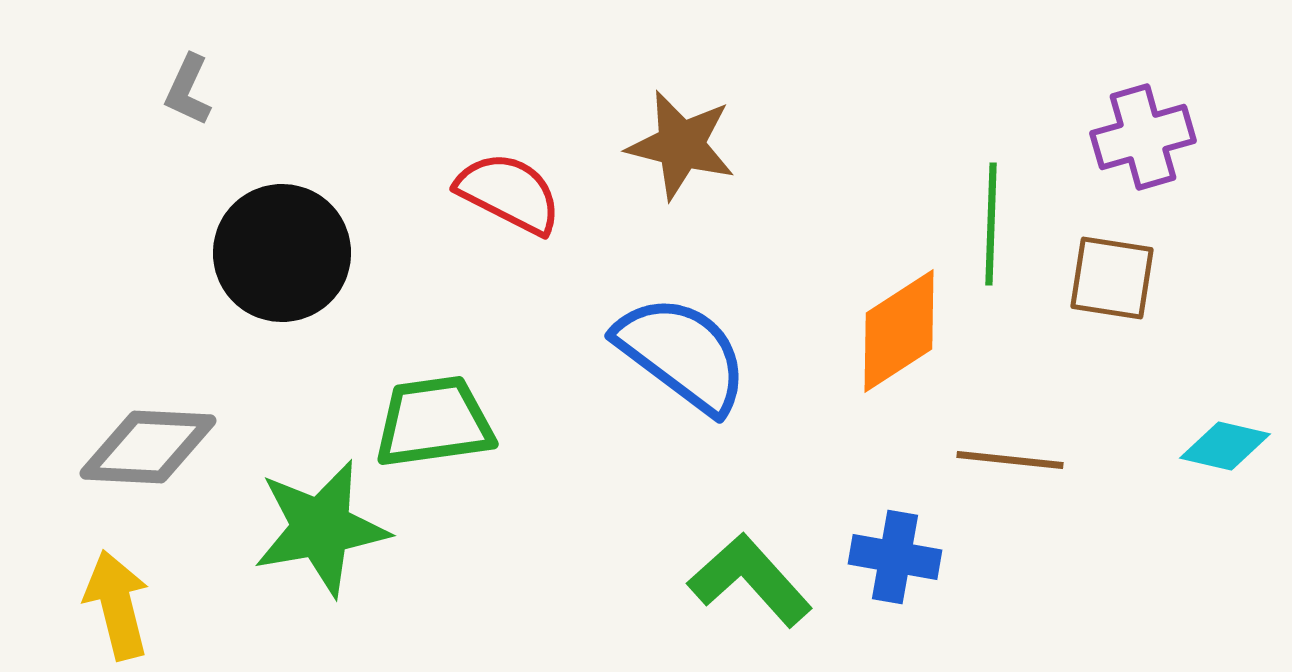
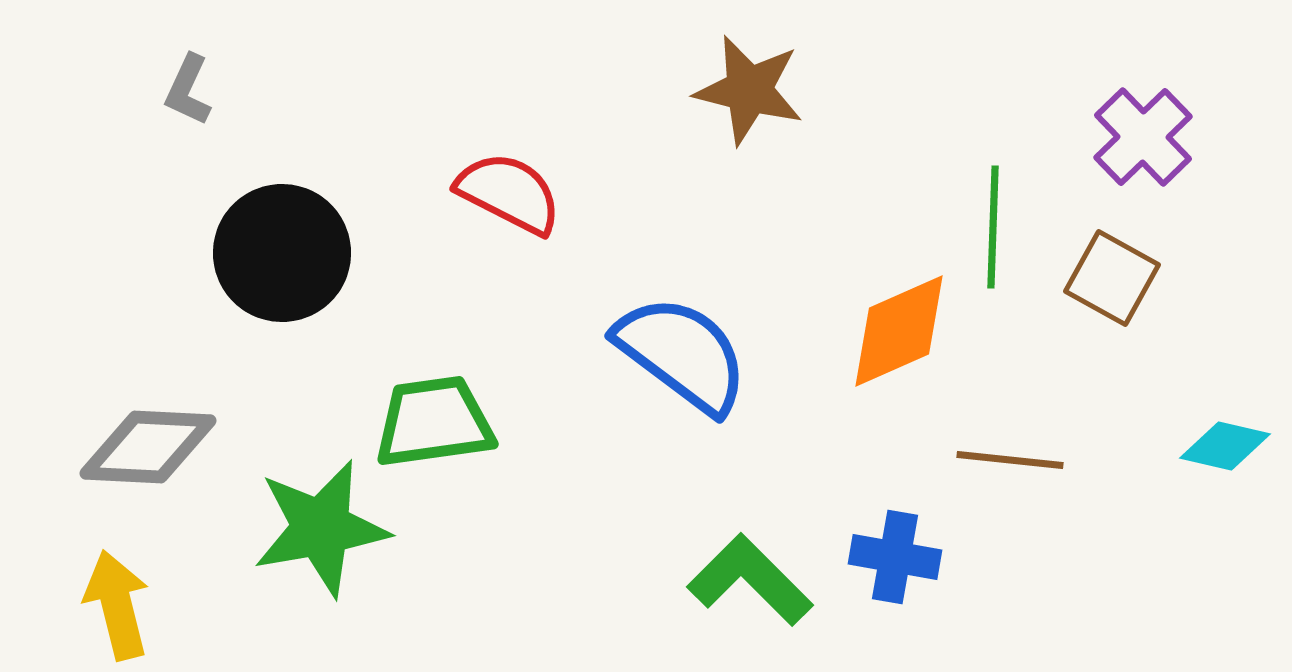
purple cross: rotated 28 degrees counterclockwise
brown star: moved 68 px right, 55 px up
green line: moved 2 px right, 3 px down
brown square: rotated 20 degrees clockwise
orange diamond: rotated 9 degrees clockwise
green L-shape: rotated 3 degrees counterclockwise
